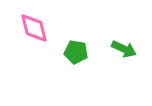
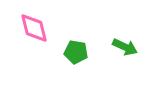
green arrow: moved 1 px right, 2 px up
